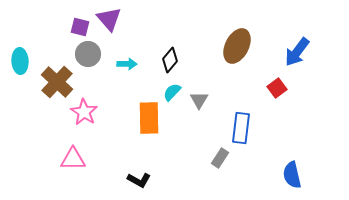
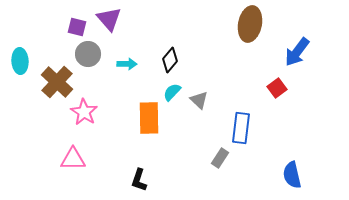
purple square: moved 3 px left
brown ellipse: moved 13 px right, 22 px up; rotated 16 degrees counterclockwise
gray triangle: rotated 18 degrees counterclockwise
black L-shape: rotated 80 degrees clockwise
